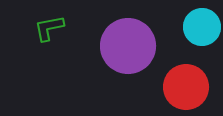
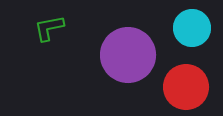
cyan circle: moved 10 px left, 1 px down
purple circle: moved 9 px down
